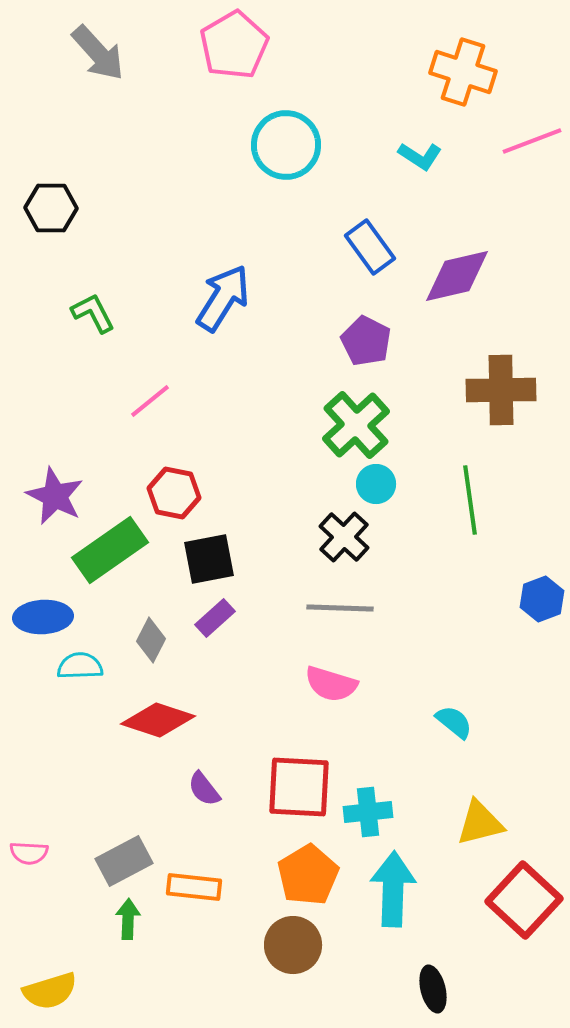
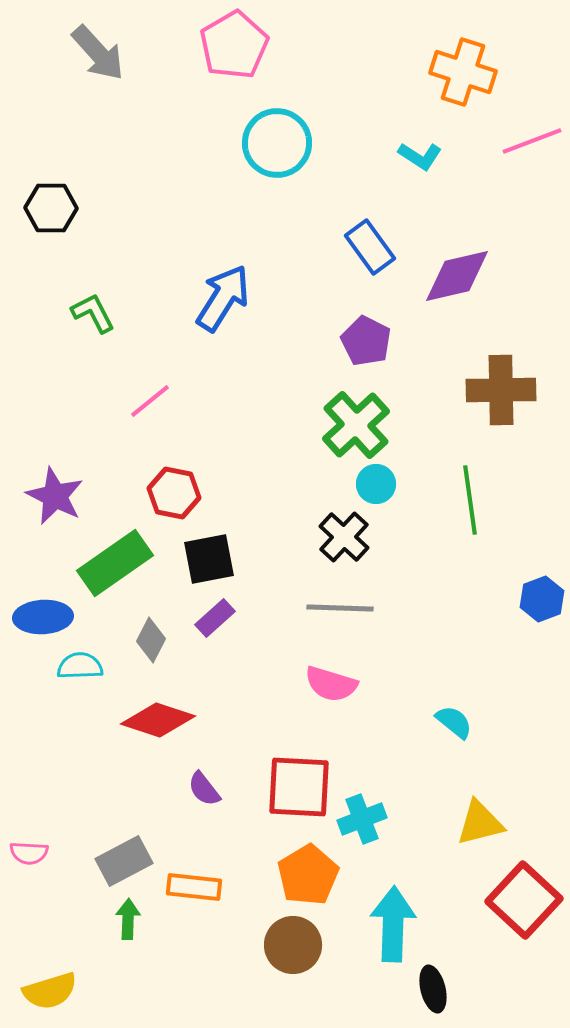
cyan circle at (286, 145): moved 9 px left, 2 px up
green rectangle at (110, 550): moved 5 px right, 13 px down
cyan cross at (368, 812): moved 6 px left, 7 px down; rotated 15 degrees counterclockwise
cyan arrow at (393, 889): moved 35 px down
